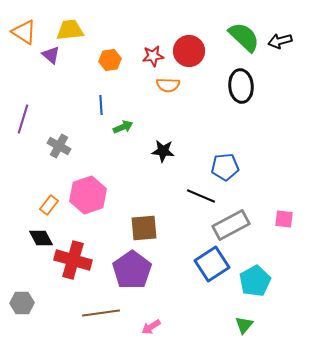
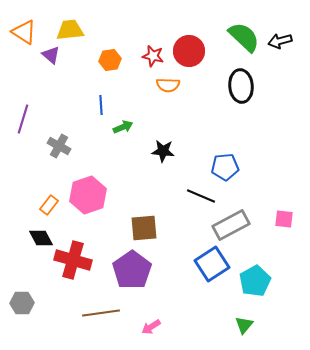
red star: rotated 20 degrees clockwise
